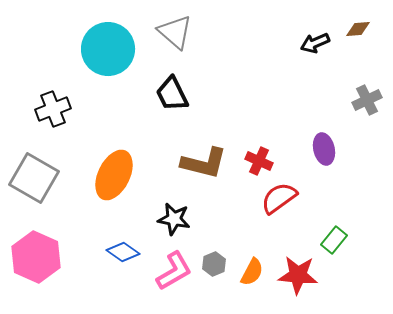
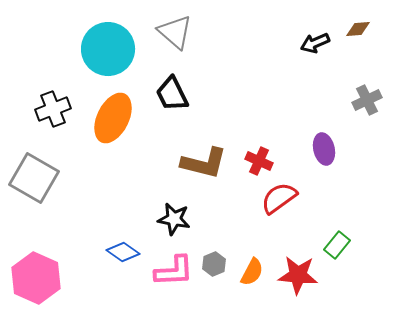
orange ellipse: moved 1 px left, 57 px up
green rectangle: moved 3 px right, 5 px down
pink hexagon: moved 21 px down
pink L-shape: rotated 27 degrees clockwise
